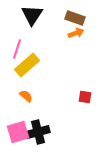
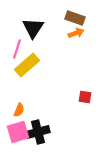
black triangle: moved 1 px right, 13 px down
orange semicircle: moved 7 px left, 14 px down; rotated 72 degrees clockwise
